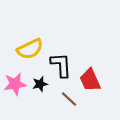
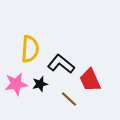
yellow semicircle: rotated 60 degrees counterclockwise
black L-shape: moved 1 px up; rotated 48 degrees counterclockwise
pink star: moved 1 px right
